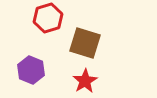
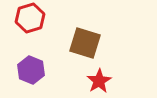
red hexagon: moved 18 px left
red star: moved 14 px right
